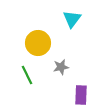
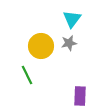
yellow circle: moved 3 px right, 3 px down
gray star: moved 8 px right, 24 px up
purple rectangle: moved 1 px left, 1 px down
